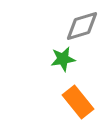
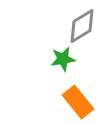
gray diamond: rotated 15 degrees counterclockwise
